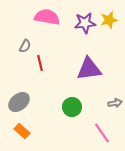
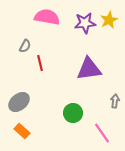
yellow star: rotated 12 degrees counterclockwise
gray arrow: moved 2 px up; rotated 72 degrees counterclockwise
green circle: moved 1 px right, 6 px down
